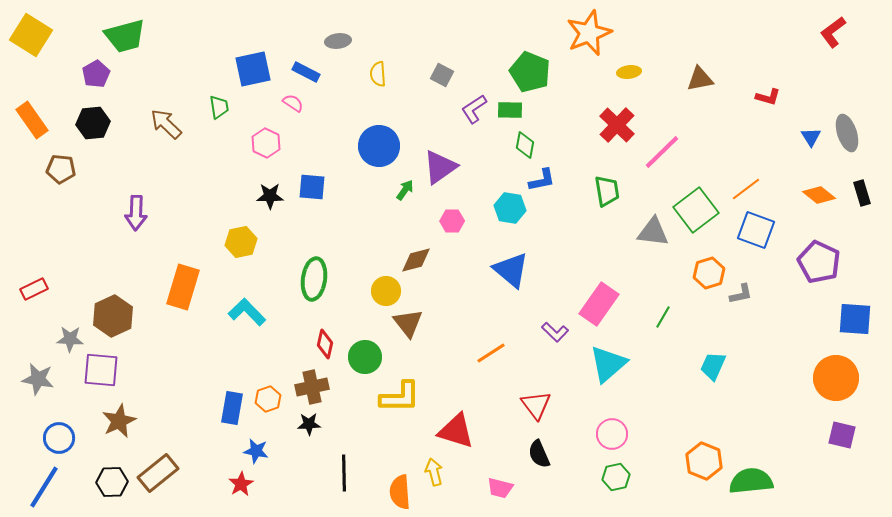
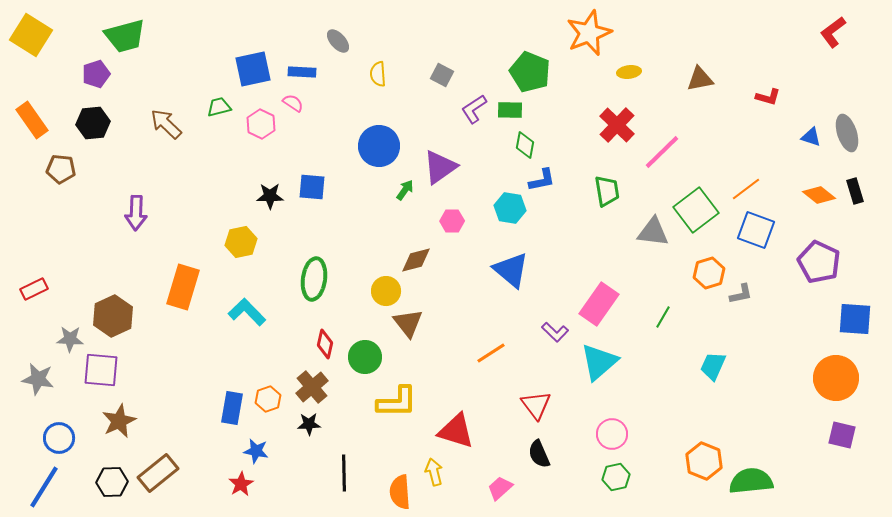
gray ellipse at (338, 41): rotated 55 degrees clockwise
blue rectangle at (306, 72): moved 4 px left; rotated 24 degrees counterclockwise
purple pentagon at (96, 74): rotated 12 degrees clockwise
green trapezoid at (219, 107): rotated 95 degrees counterclockwise
blue triangle at (811, 137): rotated 40 degrees counterclockwise
pink hexagon at (266, 143): moved 5 px left, 19 px up
black rectangle at (862, 193): moved 7 px left, 2 px up
cyan triangle at (608, 364): moved 9 px left, 2 px up
brown cross at (312, 387): rotated 28 degrees counterclockwise
yellow L-shape at (400, 397): moved 3 px left, 5 px down
pink trapezoid at (500, 488): rotated 124 degrees clockwise
